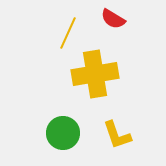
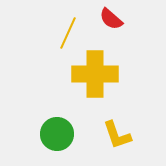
red semicircle: moved 2 px left; rotated 10 degrees clockwise
yellow cross: rotated 9 degrees clockwise
green circle: moved 6 px left, 1 px down
